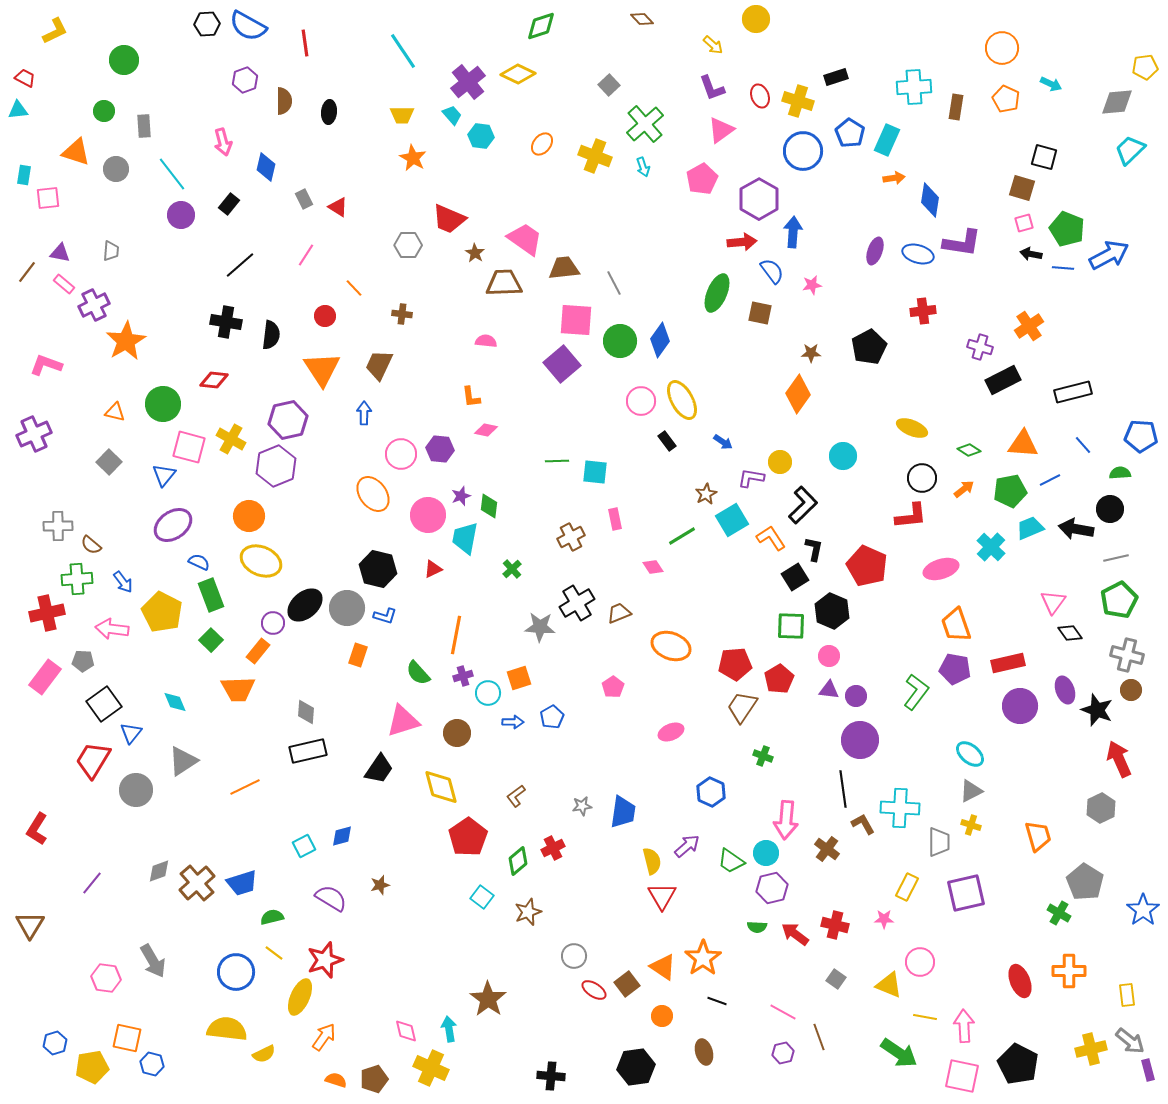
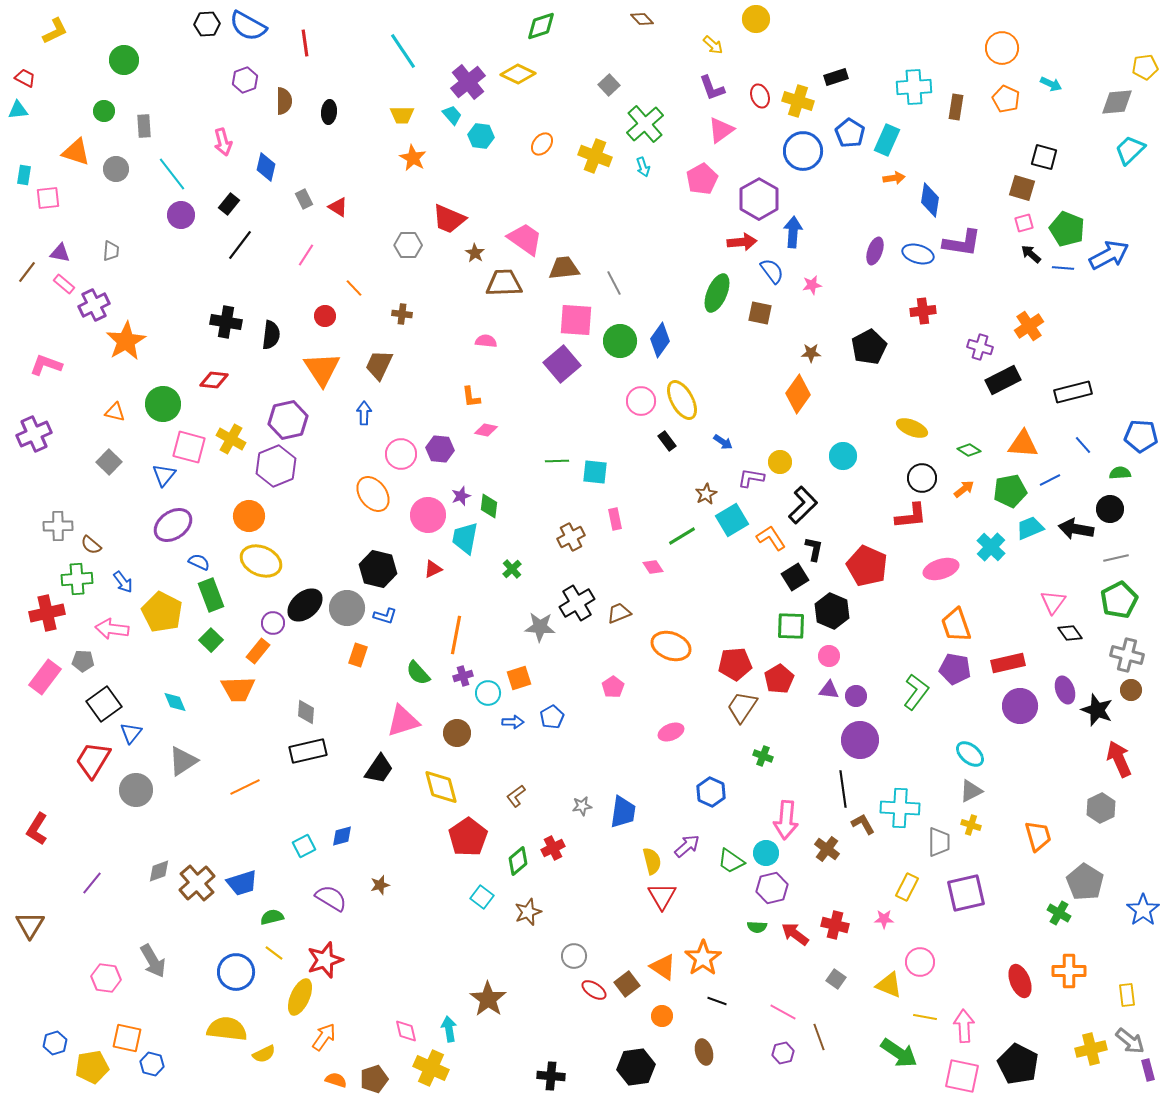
black arrow at (1031, 254): rotated 30 degrees clockwise
black line at (240, 265): moved 20 px up; rotated 12 degrees counterclockwise
